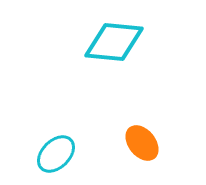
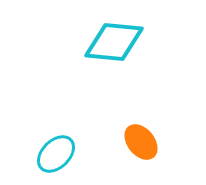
orange ellipse: moved 1 px left, 1 px up
